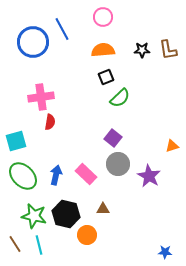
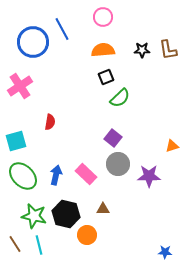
pink cross: moved 21 px left, 11 px up; rotated 25 degrees counterclockwise
purple star: rotated 30 degrees counterclockwise
